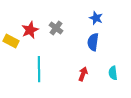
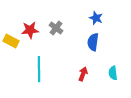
red star: rotated 18 degrees clockwise
